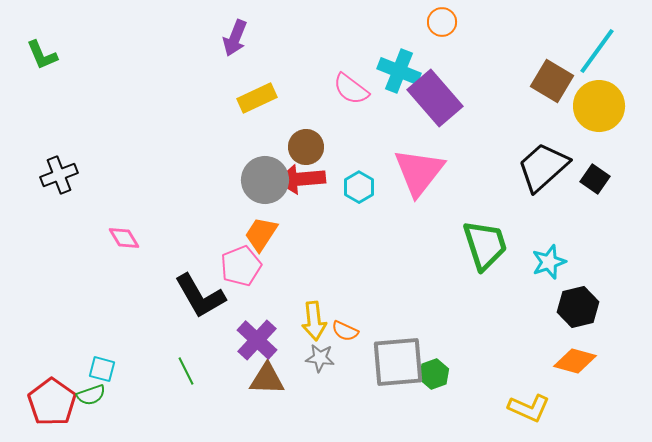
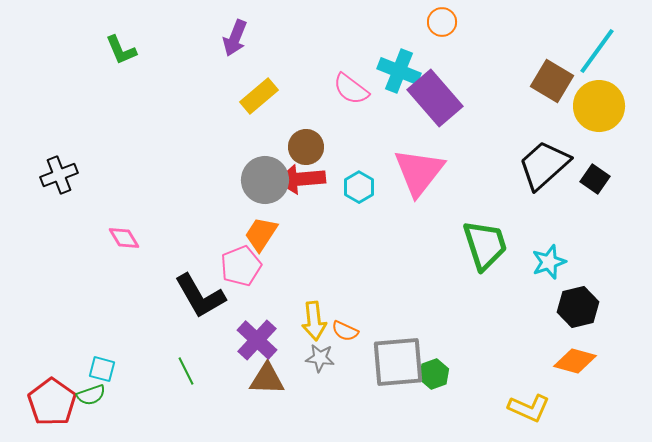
green L-shape: moved 79 px right, 5 px up
yellow rectangle: moved 2 px right, 2 px up; rotated 15 degrees counterclockwise
black trapezoid: moved 1 px right, 2 px up
